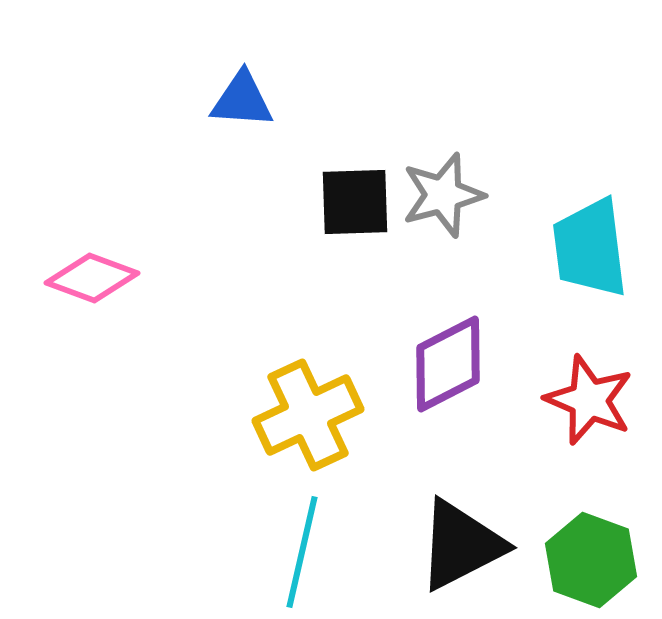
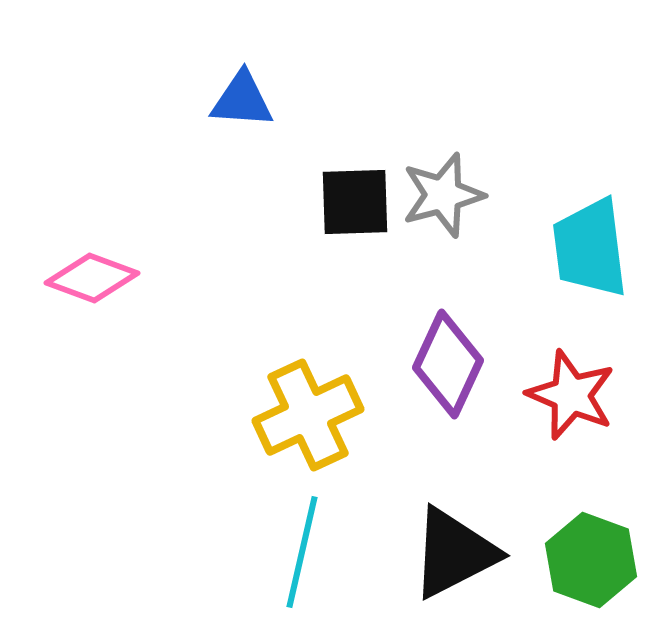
purple diamond: rotated 38 degrees counterclockwise
red star: moved 18 px left, 5 px up
black triangle: moved 7 px left, 8 px down
